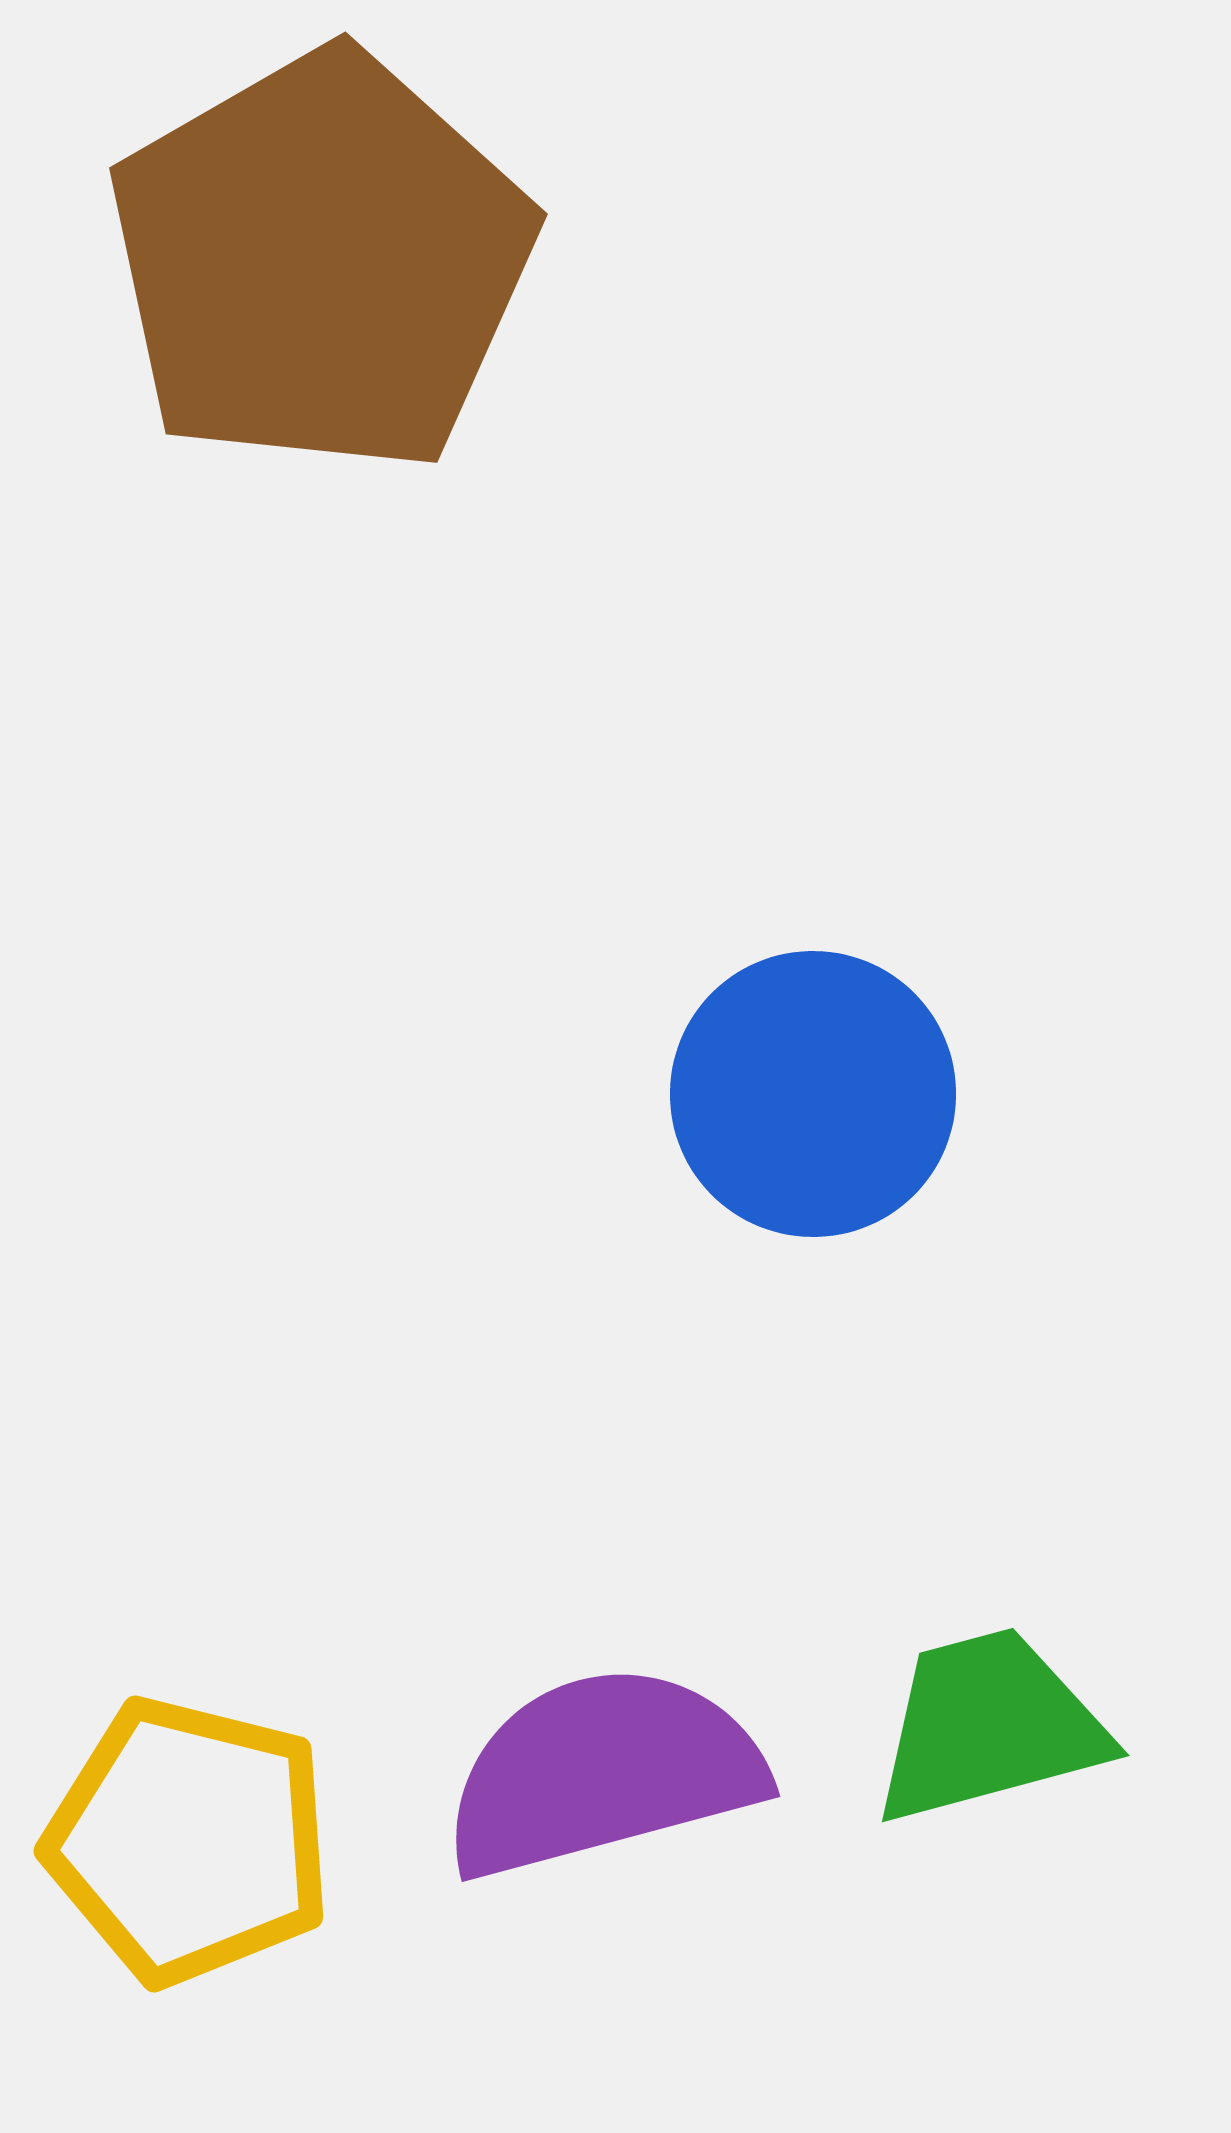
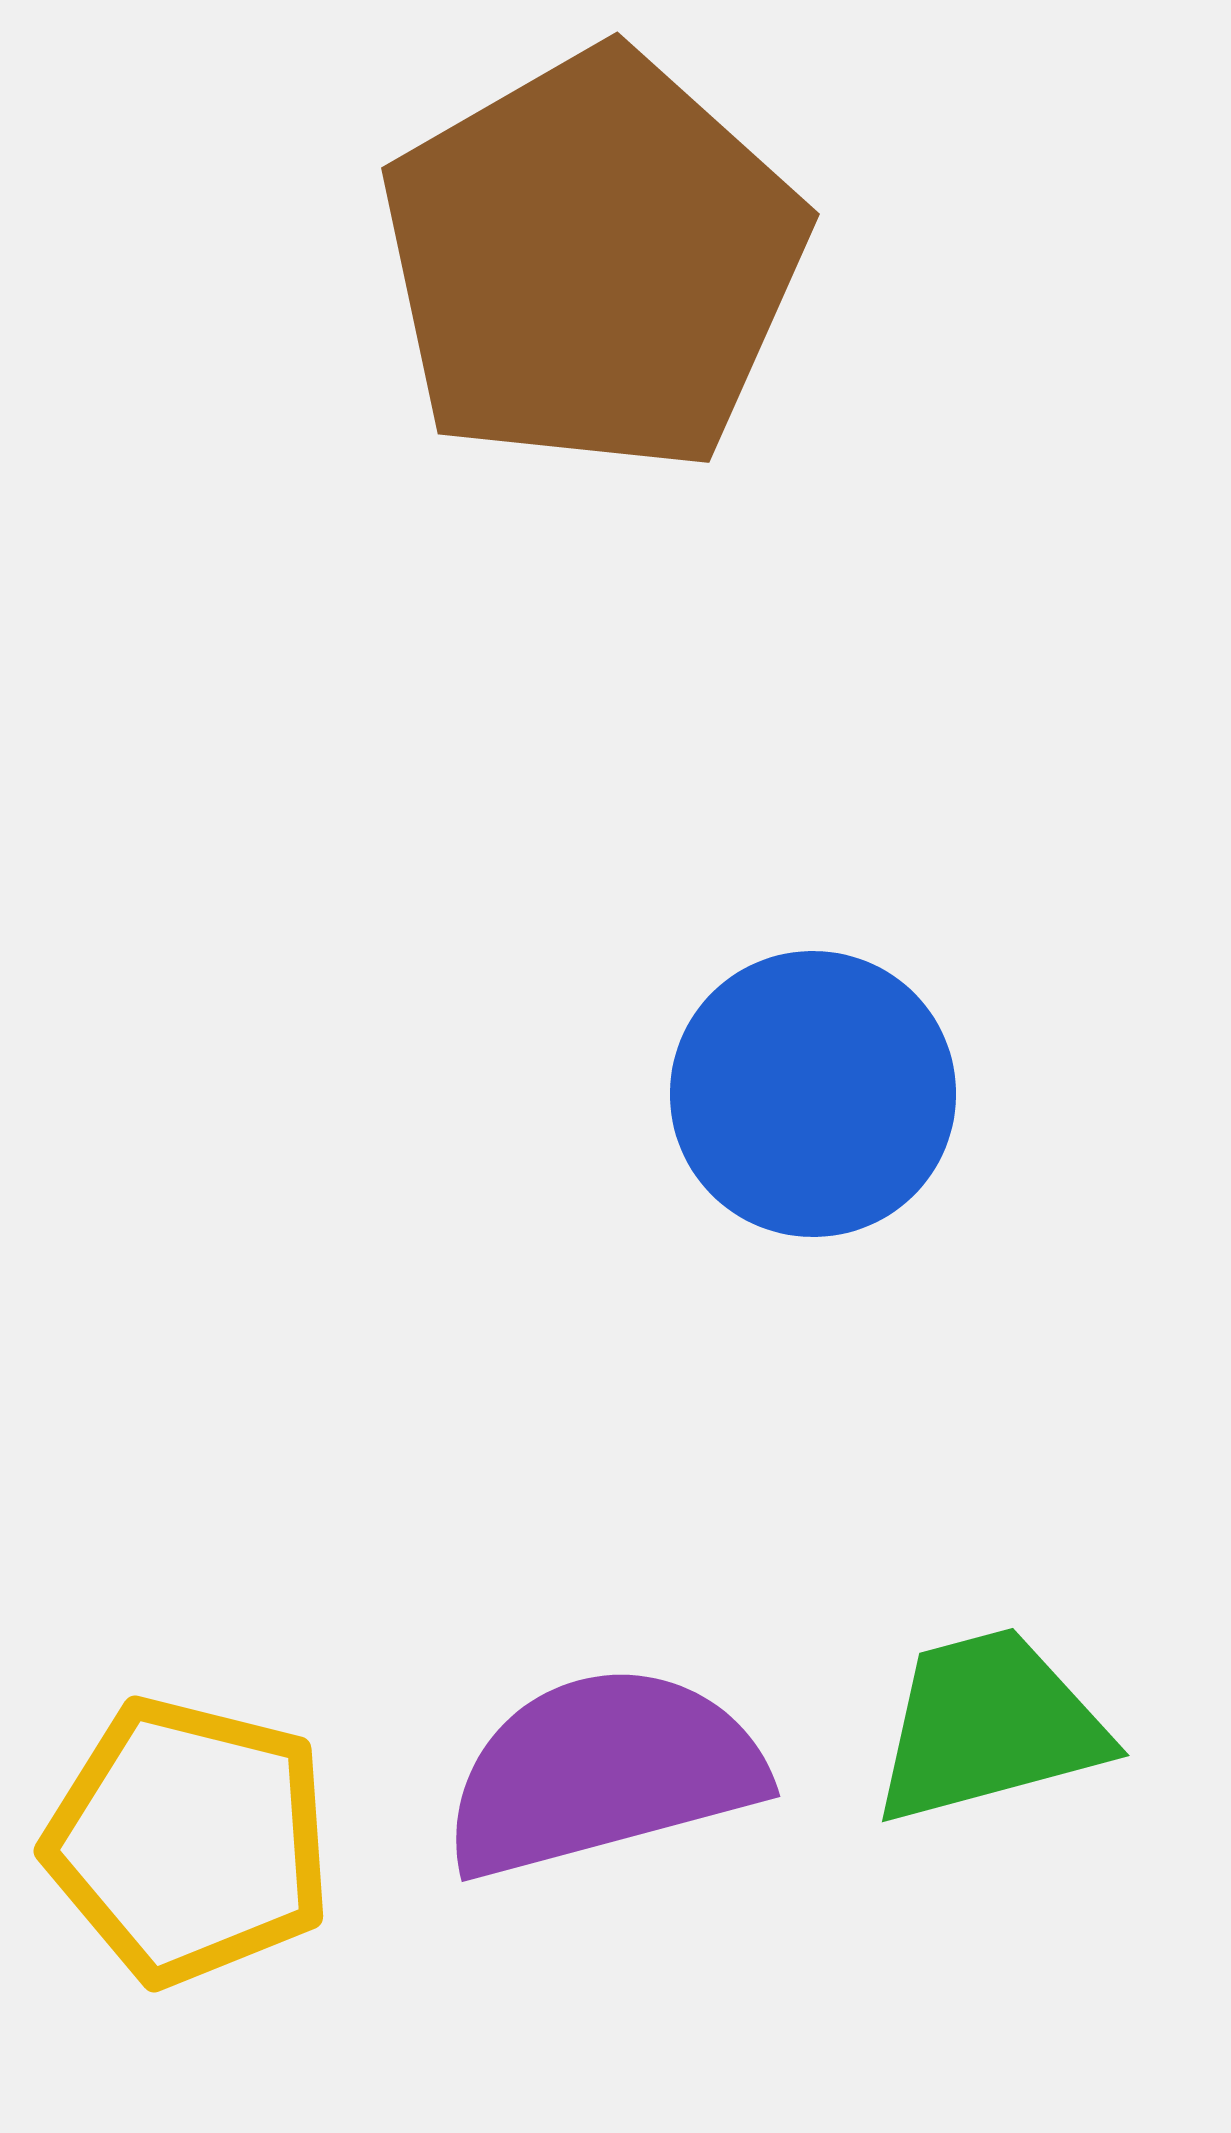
brown pentagon: moved 272 px right
